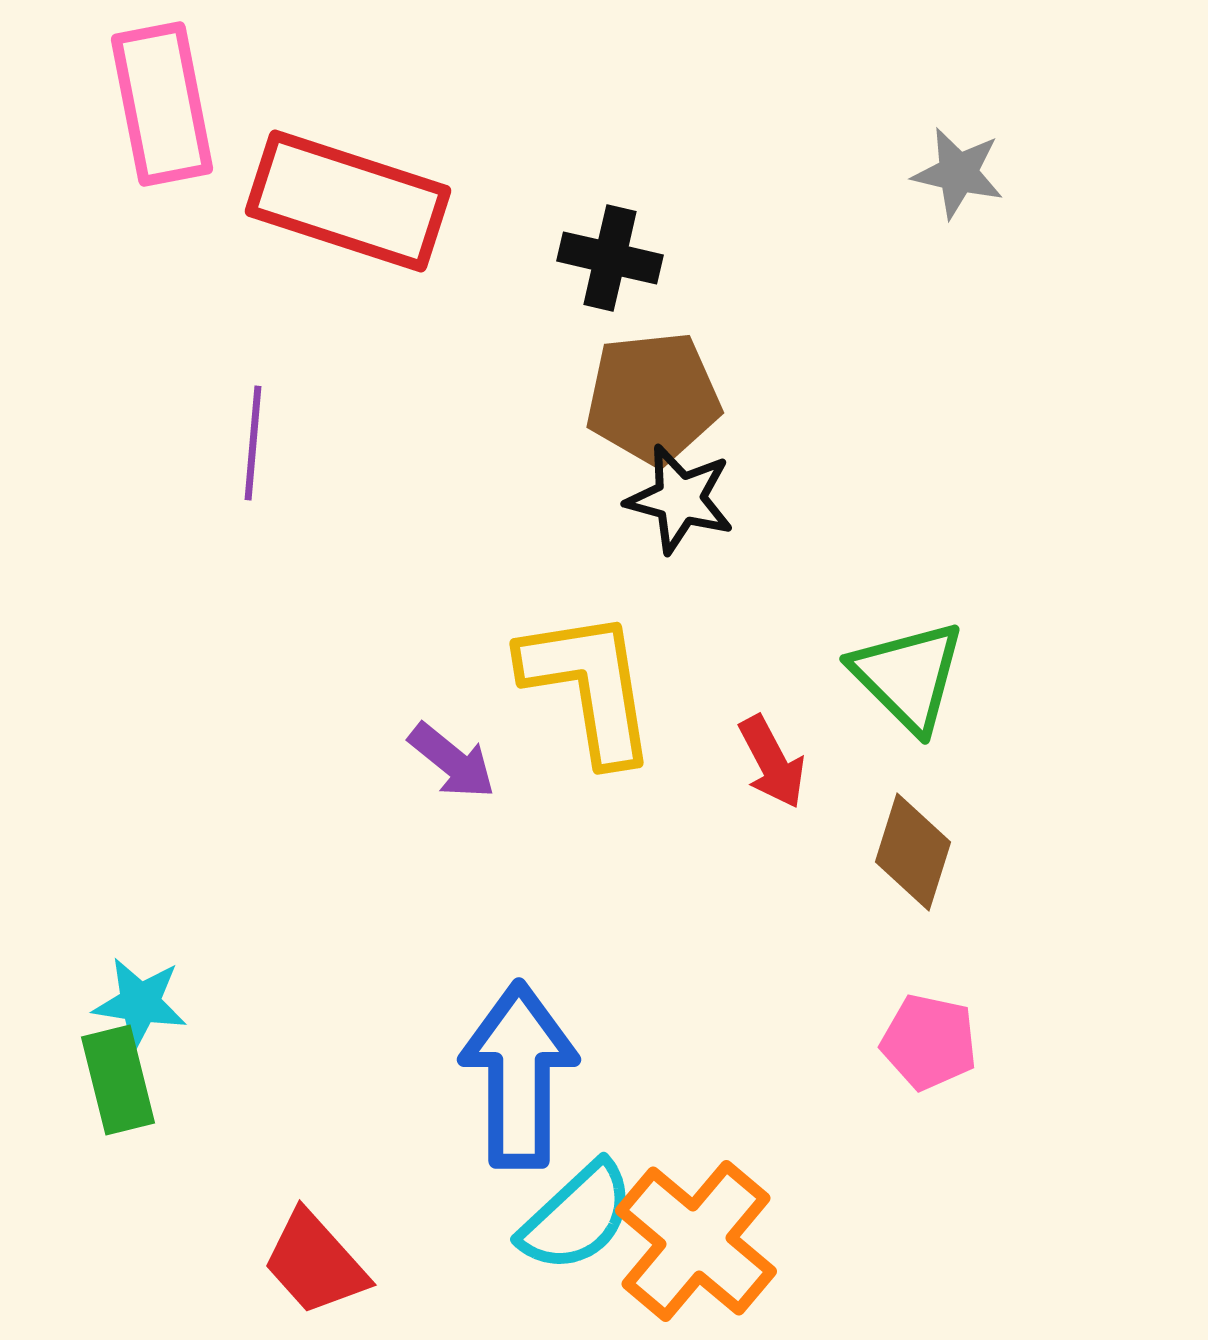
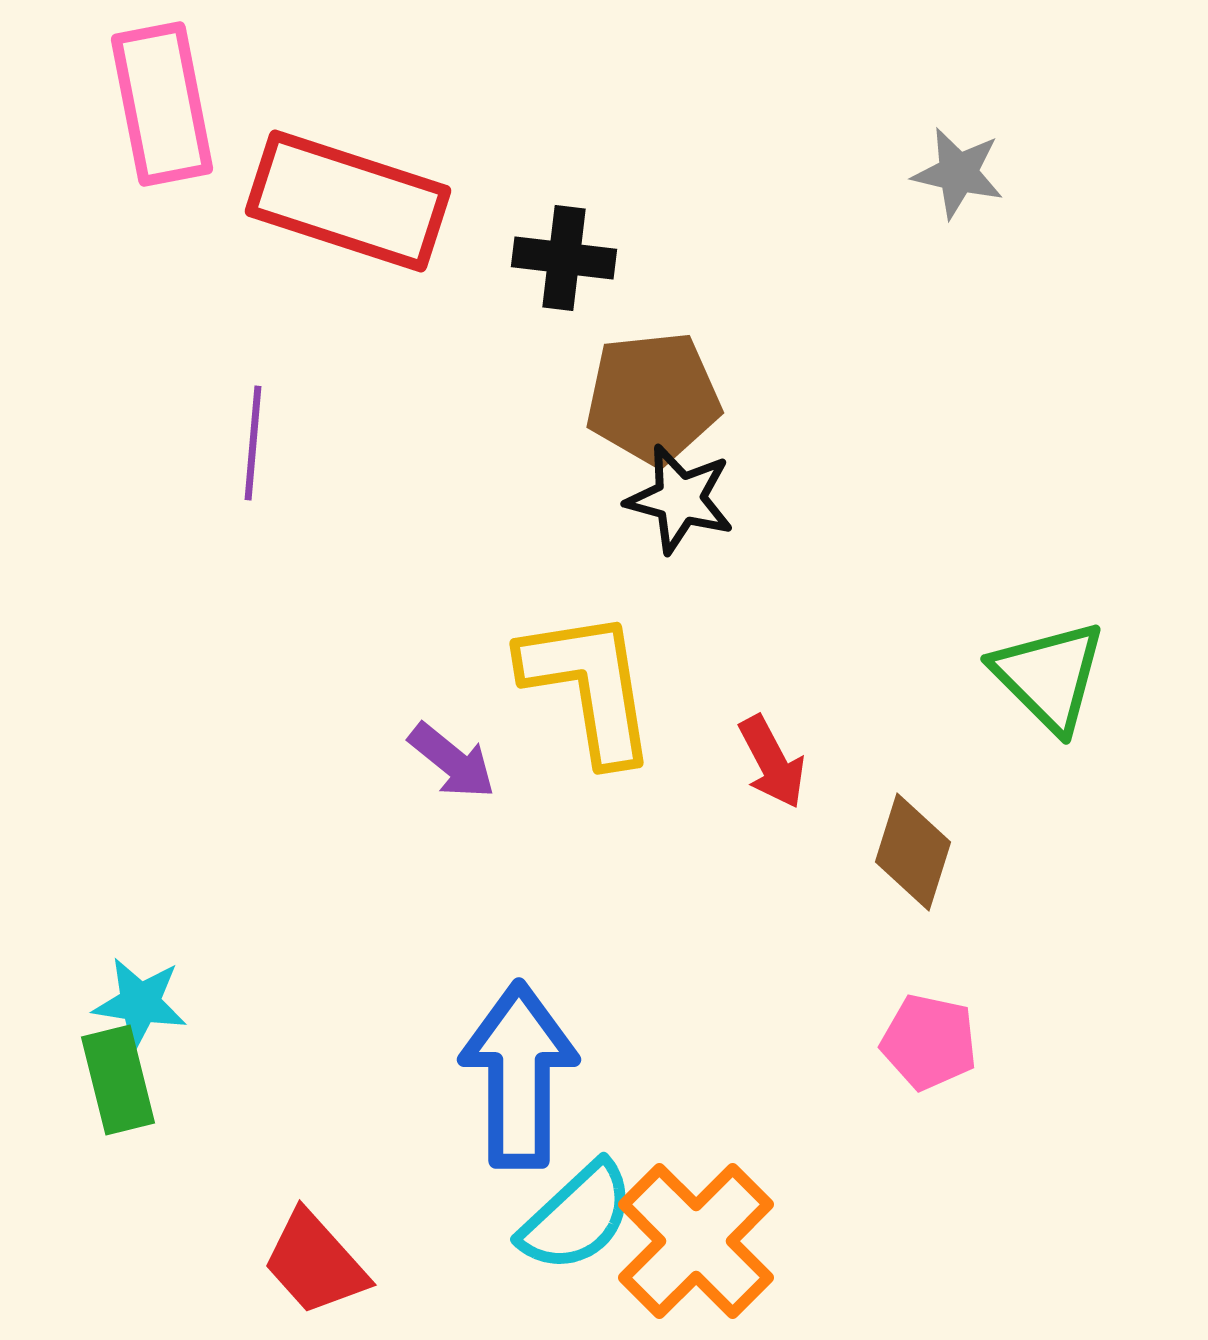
black cross: moved 46 px left; rotated 6 degrees counterclockwise
green triangle: moved 141 px right
orange cross: rotated 5 degrees clockwise
